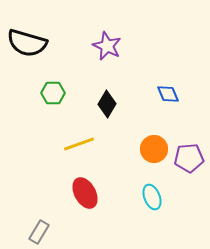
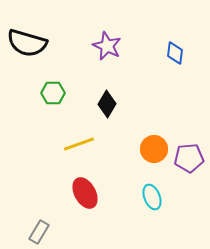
blue diamond: moved 7 px right, 41 px up; rotated 30 degrees clockwise
